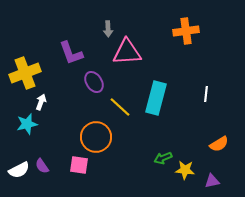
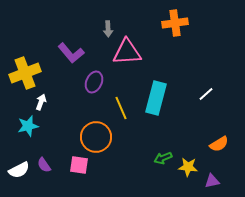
orange cross: moved 11 px left, 8 px up
purple L-shape: rotated 20 degrees counterclockwise
purple ellipse: rotated 55 degrees clockwise
white line: rotated 42 degrees clockwise
yellow line: moved 1 px right, 1 px down; rotated 25 degrees clockwise
cyan star: moved 1 px right, 2 px down
purple semicircle: moved 2 px right, 1 px up
yellow star: moved 3 px right, 3 px up
